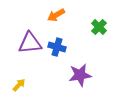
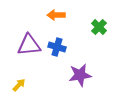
orange arrow: rotated 30 degrees clockwise
purple triangle: moved 1 px left, 2 px down
